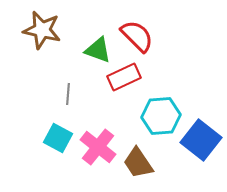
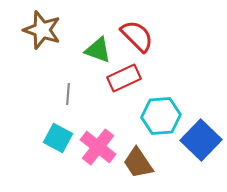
brown star: rotated 6 degrees clockwise
red rectangle: moved 1 px down
blue square: rotated 6 degrees clockwise
